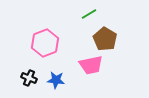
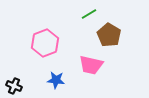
brown pentagon: moved 4 px right, 4 px up
pink trapezoid: rotated 25 degrees clockwise
black cross: moved 15 px left, 8 px down
